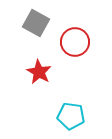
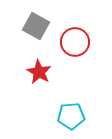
gray square: moved 3 px down
cyan pentagon: rotated 12 degrees counterclockwise
